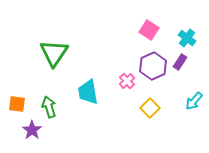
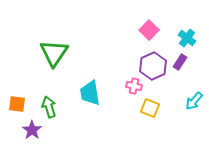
pink square: rotated 12 degrees clockwise
pink cross: moved 7 px right, 5 px down; rotated 35 degrees counterclockwise
cyan trapezoid: moved 2 px right, 1 px down
yellow square: rotated 24 degrees counterclockwise
